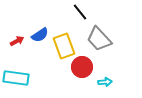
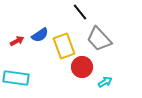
cyan arrow: rotated 24 degrees counterclockwise
